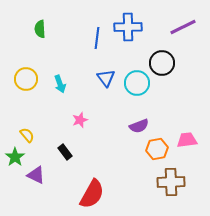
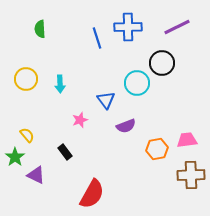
purple line: moved 6 px left
blue line: rotated 25 degrees counterclockwise
blue triangle: moved 22 px down
cyan arrow: rotated 18 degrees clockwise
purple semicircle: moved 13 px left
brown cross: moved 20 px right, 7 px up
